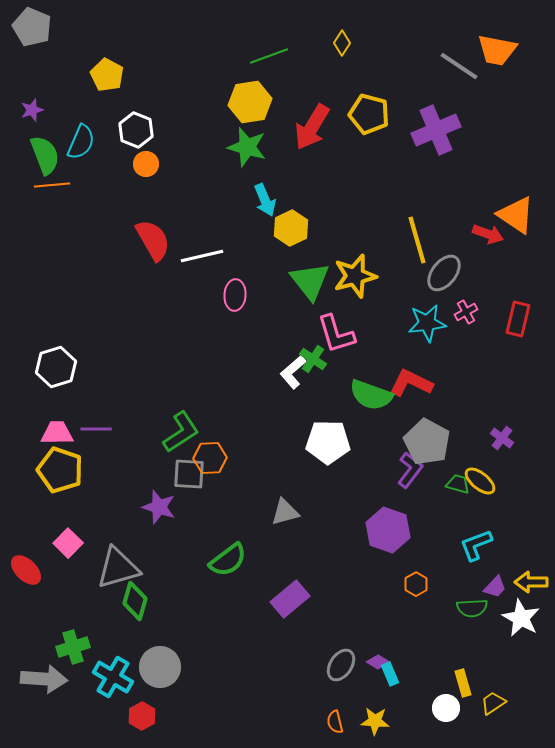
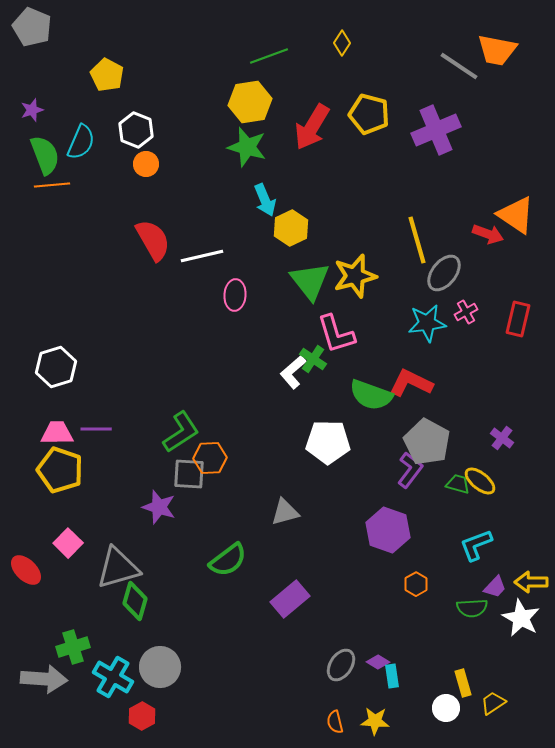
cyan rectangle at (390, 674): moved 2 px right, 2 px down; rotated 15 degrees clockwise
